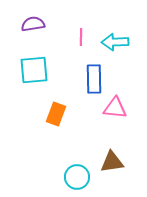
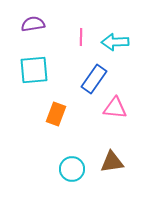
blue rectangle: rotated 36 degrees clockwise
cyan circle: moved 5 px left, 8 px up
